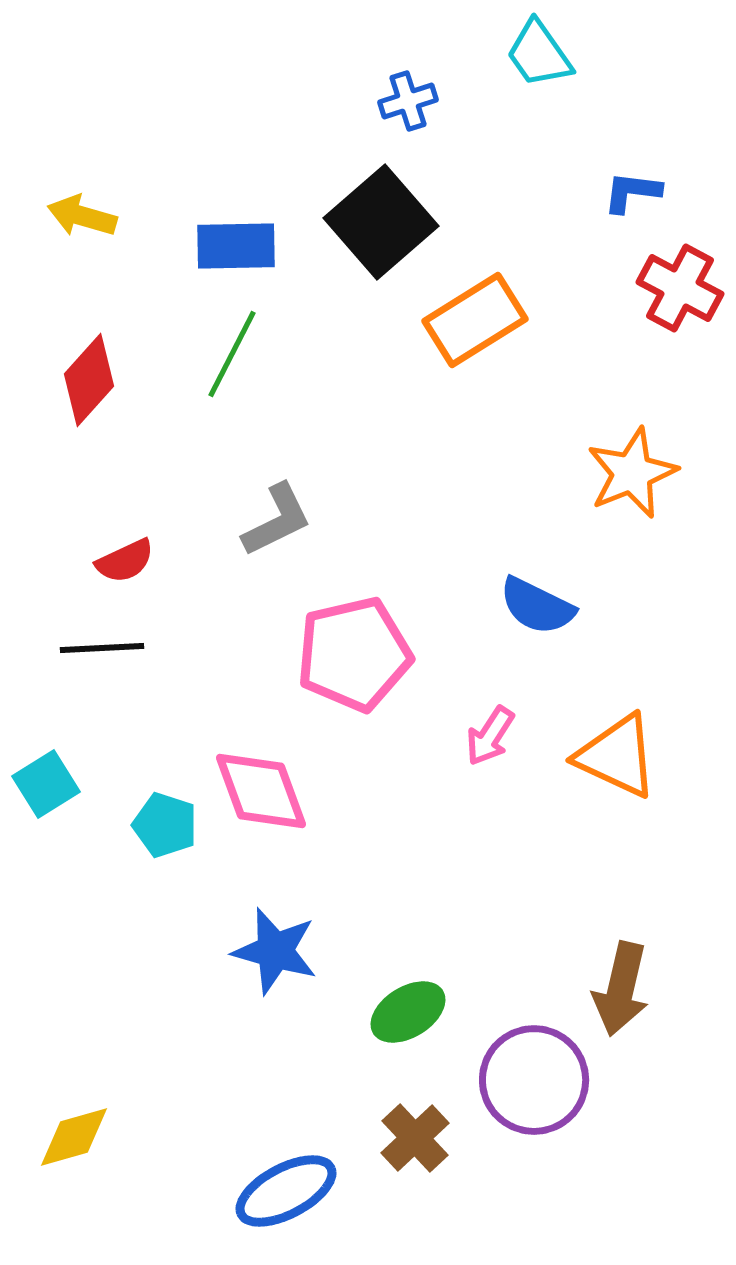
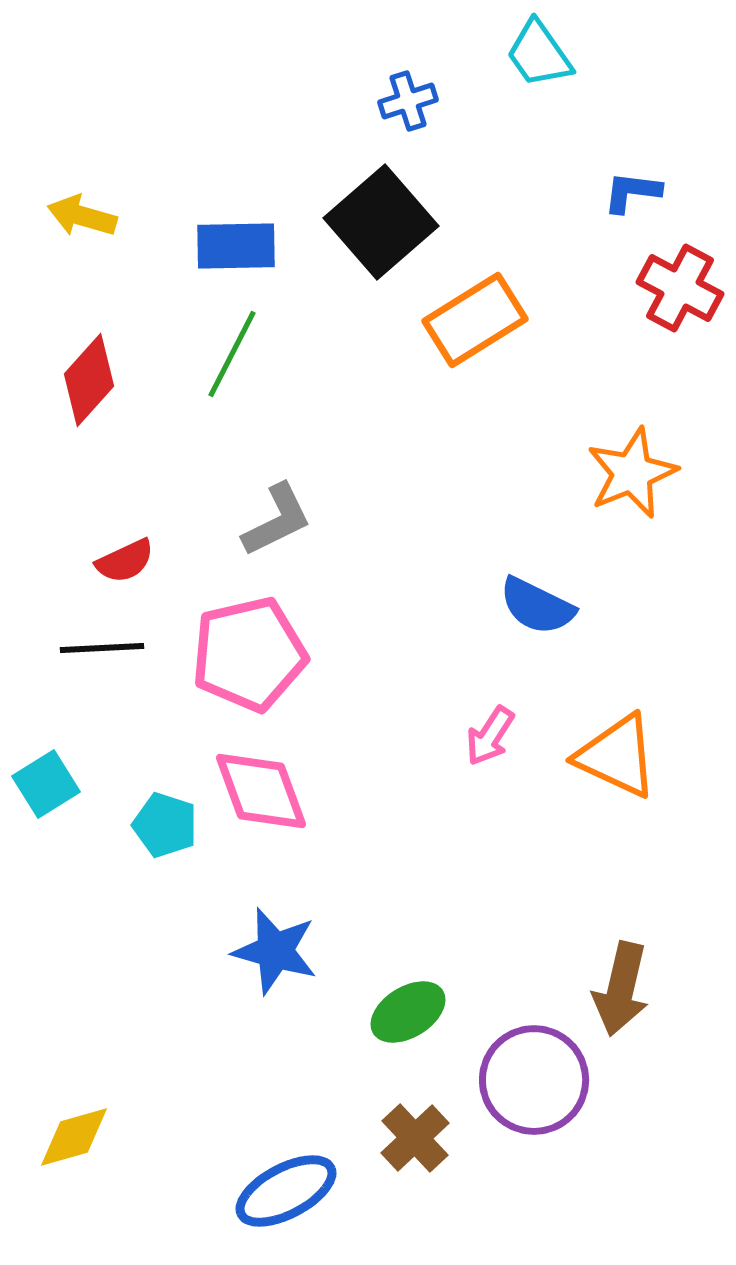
pink pentagon: moved 105 px left
